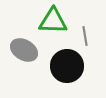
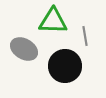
gray ellipse: moved 1 px up
black circle: moved 2 px left
